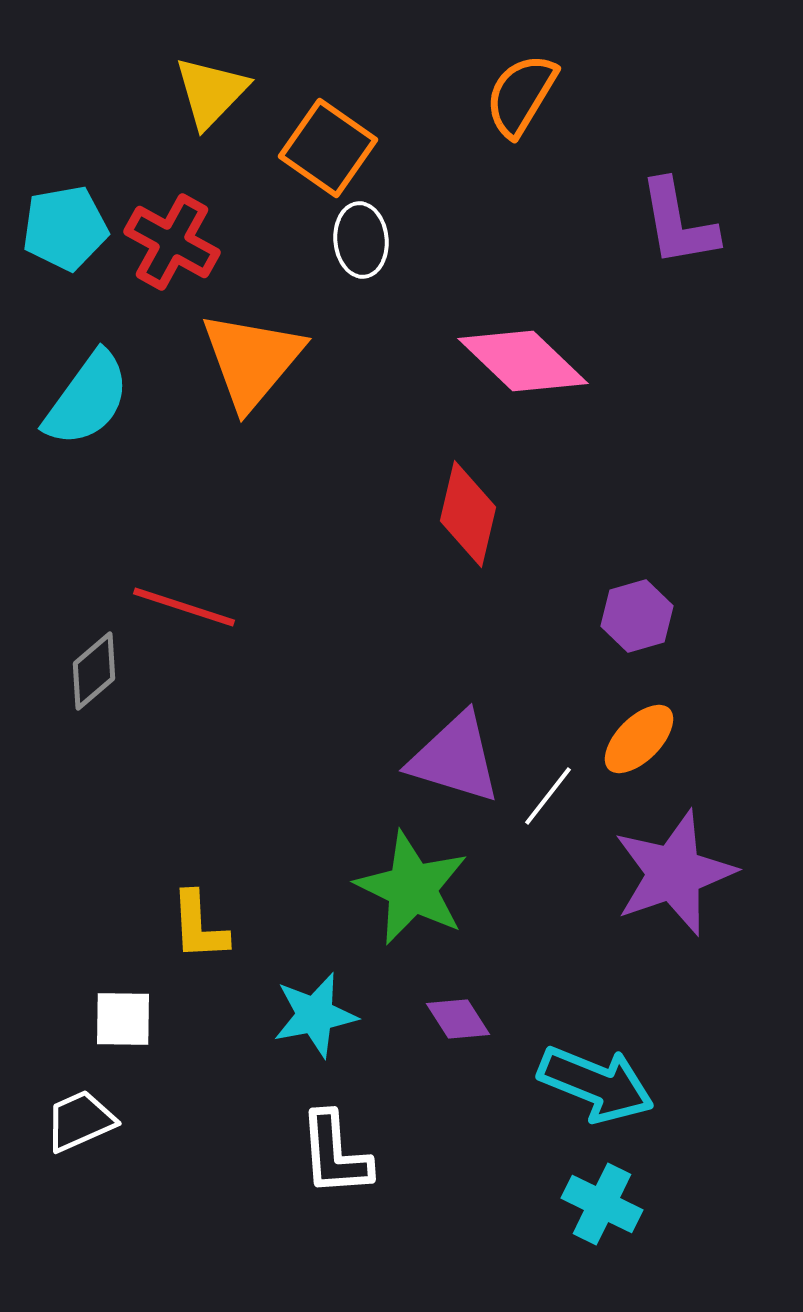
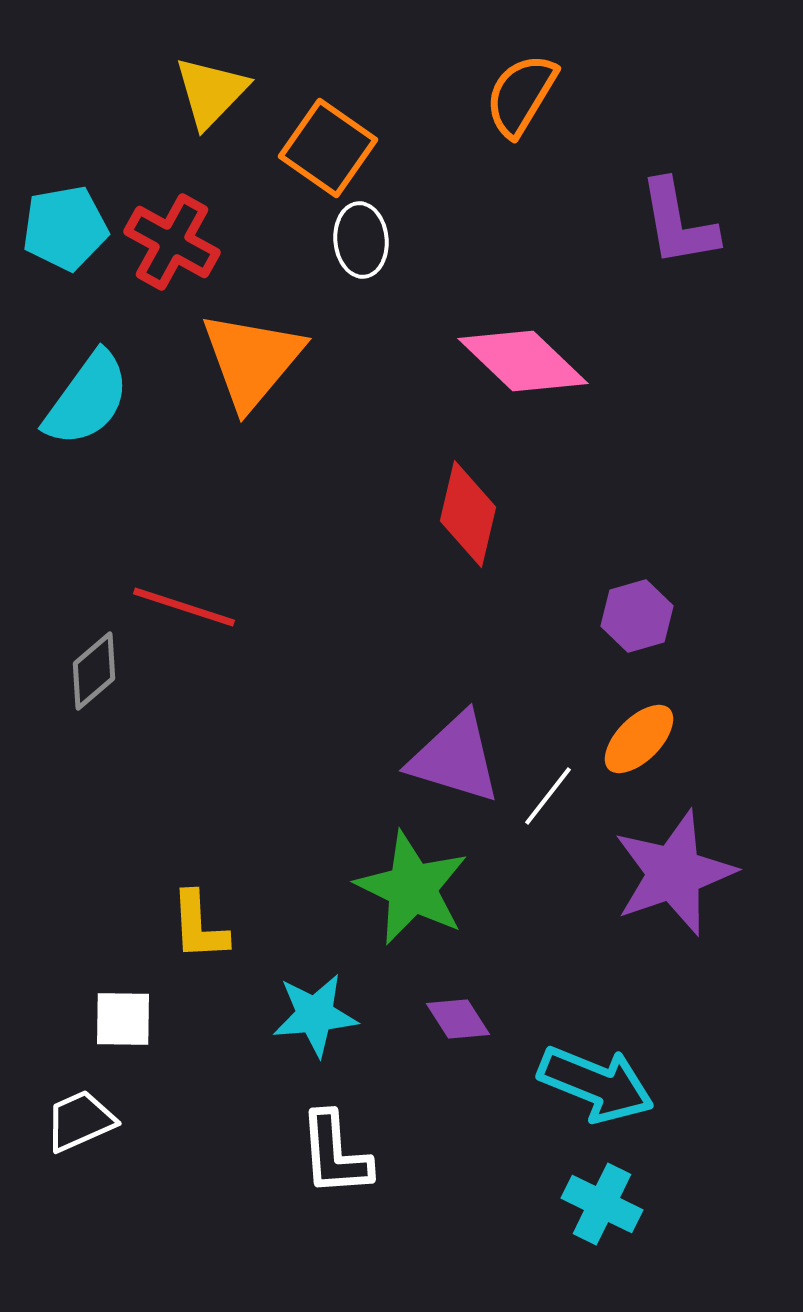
cyan star: rotated 6 degrees clockwise
